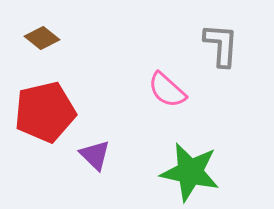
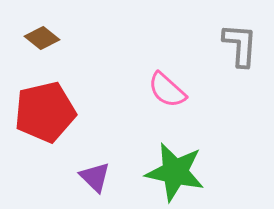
gray L-shape: moved 19 px right
purple triangle: moved 22 px down
green star: moved 15 px left
